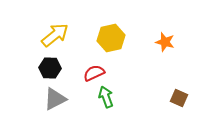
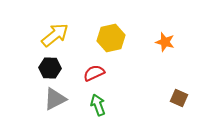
green arrow: moved 8 px left, 8 px down
